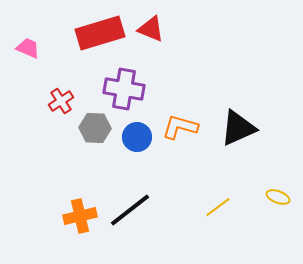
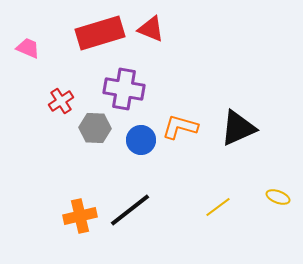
blue circle: moved 4 px right, 3 px down
